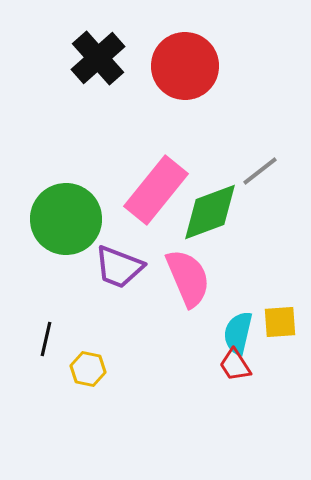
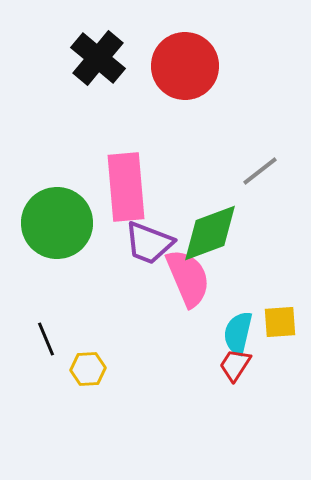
black cross: rotated 8 degrees counterclockwise
pink rectangle: moved 30 px left, 3 px up; rotated 44 degrees counterclockwise
green diamond: moved 21 px down
green circle: moved 9 px left, 4 px down
purple trapezoid: moved 30 px right, 24 px up
black line: rotated 36 degrees counterclockwise
red trapezoid: rotated 66 degrees clockwise
yellow hexagon: rotated 16 degrees counterclockwise
